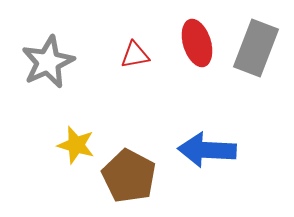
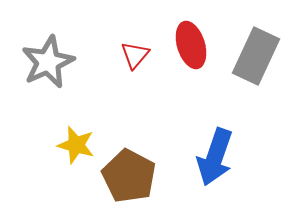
red ellipse: moved 6 px left, 2 px down
gray rectangle: moved 8 px down; rotated 4 degrees clockwise
red triangle: rotated 40 degrees counterclockwise
blue arrow: moved 8 px right, 7 px down; rotated 74 degrees counterclockwise
